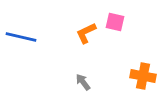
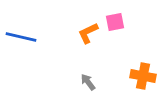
pink square: rotated 24 degrees counterclockwise
orange L-shape: moved 2 px right
gray arrow: moved 5 px right
